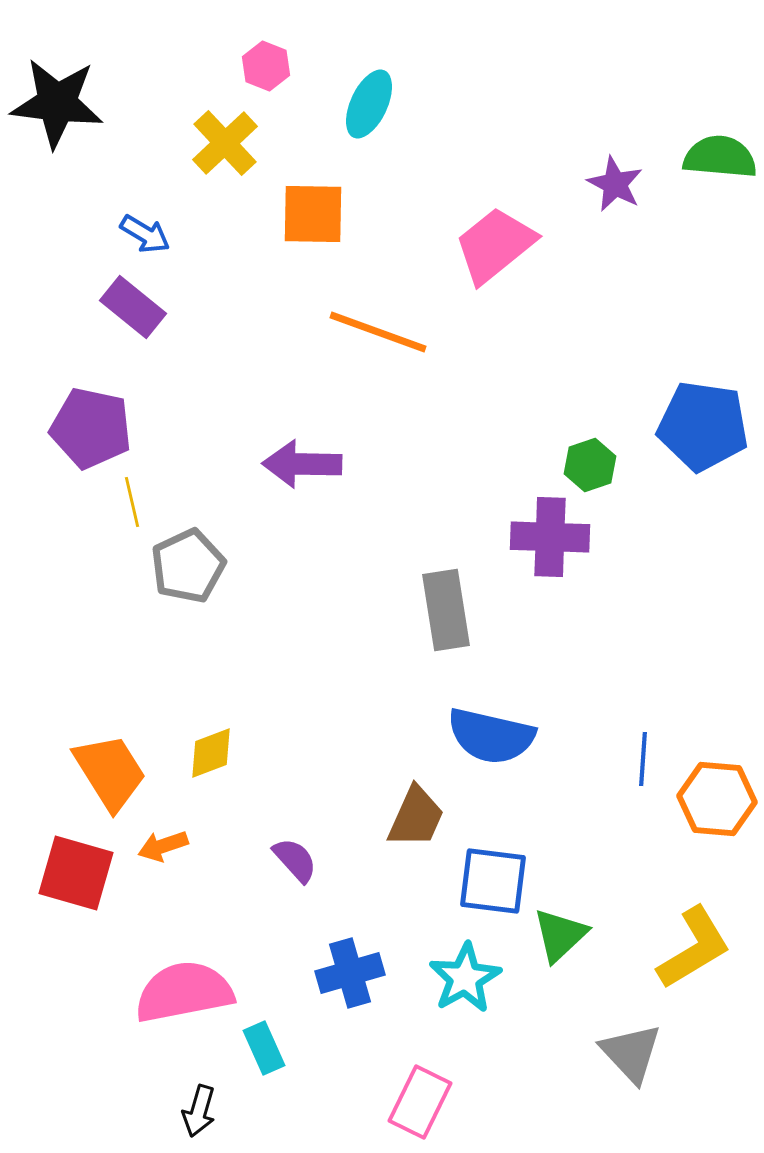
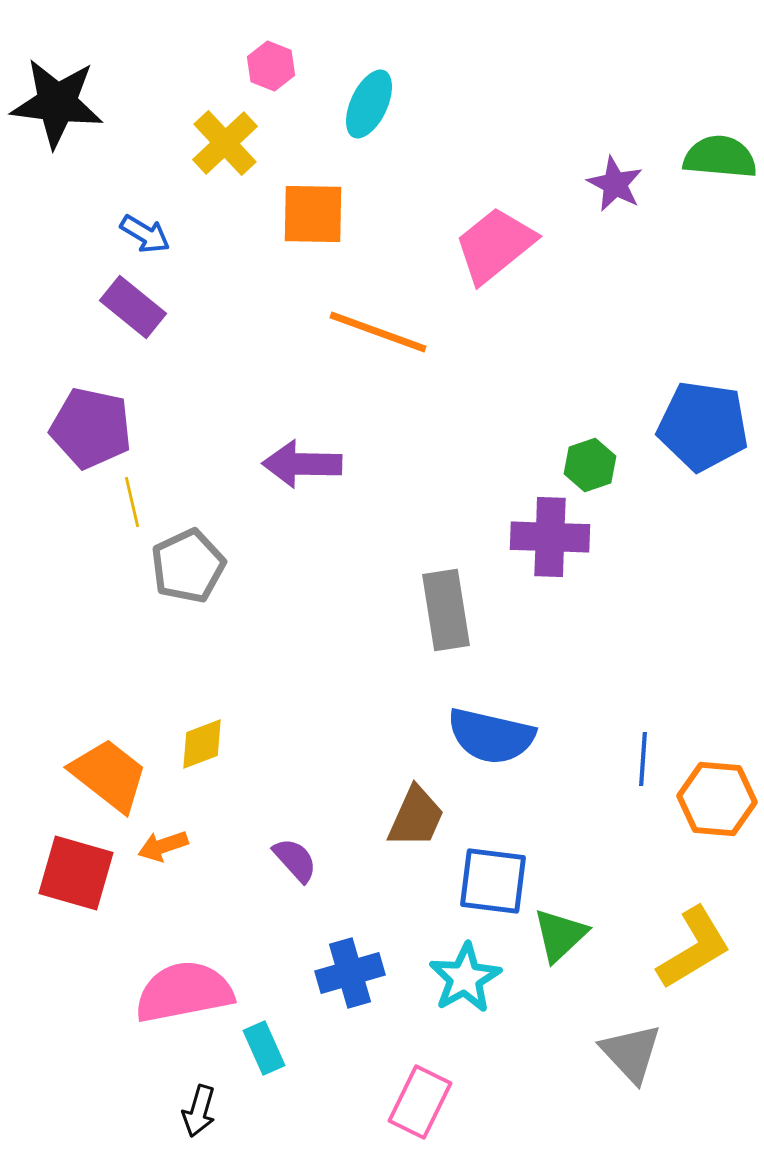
pink hexagon: moved 5 px right
yellow diamond: moved 9 px left, 9 px up
orange trapezoid: moved 1 px left, 3 px down; rotated 20 degrees counterclockwise
